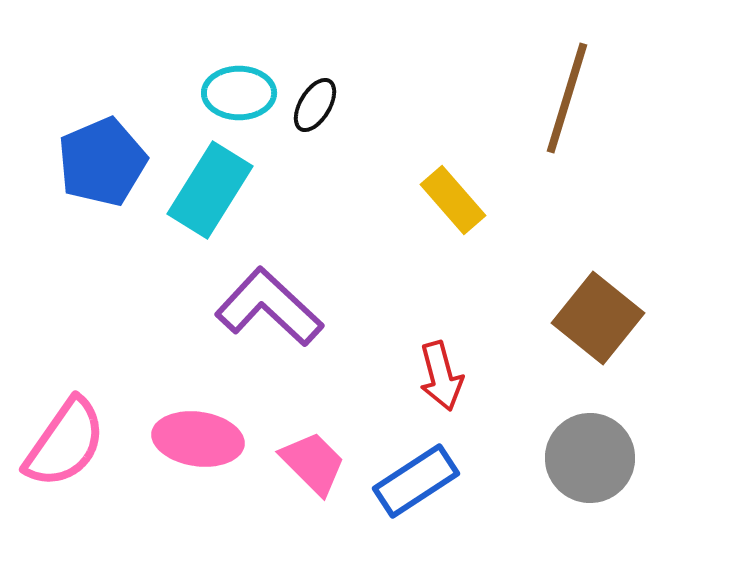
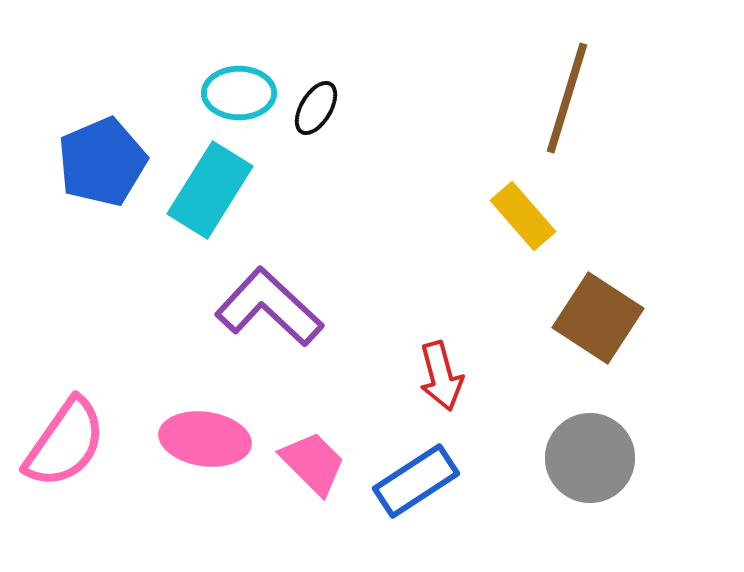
black ellipse: moved 1 px right, 3 px down
yellow rectangle: moved 70 px right, 16 px down
brown square: rotated 6 degrees counterclockwise
pink ellipse: moved 7 px right
